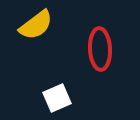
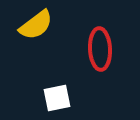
white square: rotated 12 degrees clockwise
